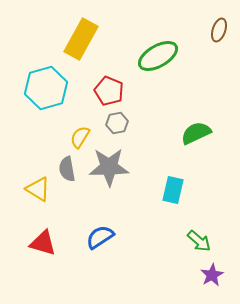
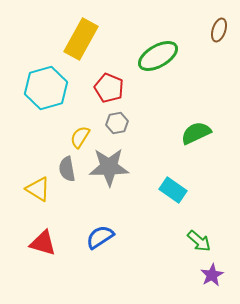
red pentagon: moved 3 px up
cyan rectangle: rotated 68 degrees counterclockwise
